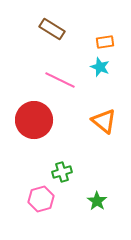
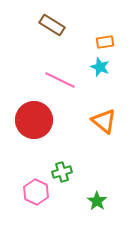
brown rectangle: moved 4 px up
pink hexagon: moved 5 px left, 7 px up; rotated 20 degrees counterclockwise
